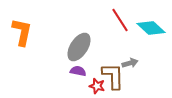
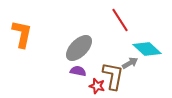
cyan diamond: moved 4 px left, 21 px down
orange L-shape: moved 2 px down
gray ellipse: moved 1 px down; rotated 12 degrees clockwise
gray arrow: rotated 14 degrees counterclockwise
brown L-shape: rotated 12 degrees clockwise
